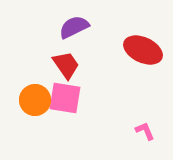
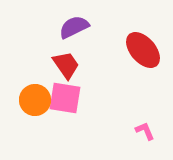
red ellipse: rotated 24 degrees clockwise
